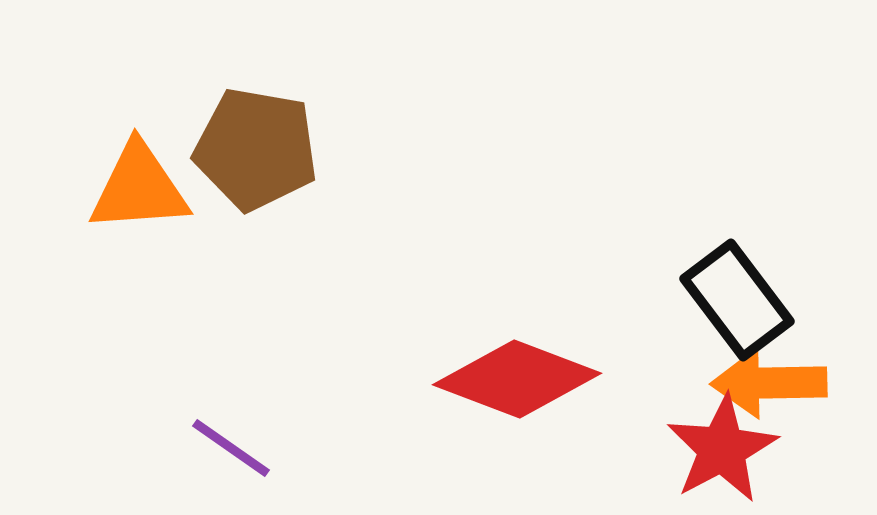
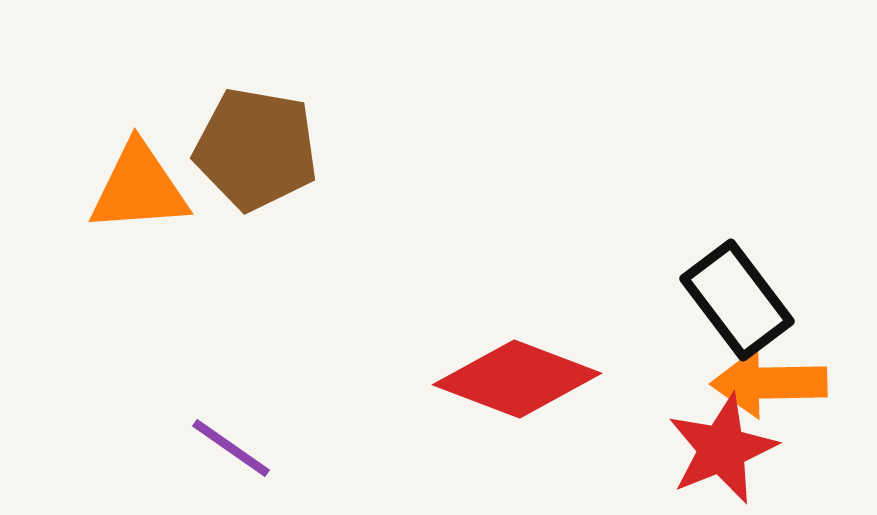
red star: rotated 6 degrees clockwise
